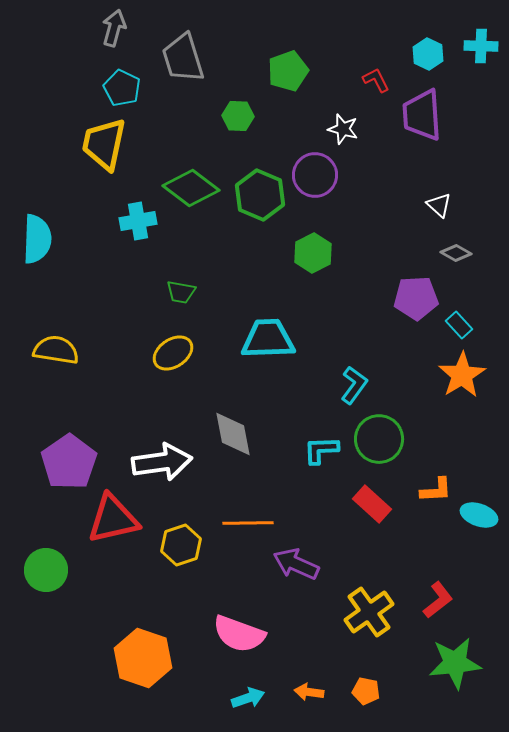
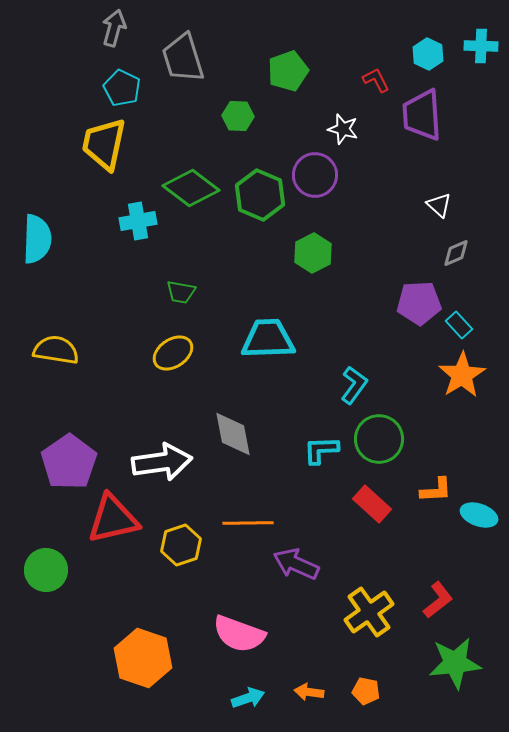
gray diamond at (456, 253): rotated 52 degrees counterclockwise
purple pentagon at (416, 298): moved 3 px right, 5 px down
